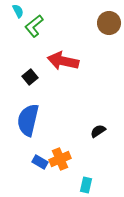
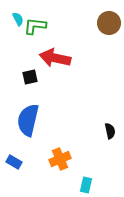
cyan semicircle: moved 8 px down
green L-shape: moved 1 px right; rotated 45 degrees clockwise
red arrow: moved 8 px left, 3 px up
black square: rotated 28 degrees clockwise
black semicircle: moved 12 px right; rotated 112 degrees clockwise
blue rectangle: moved 26 px left
